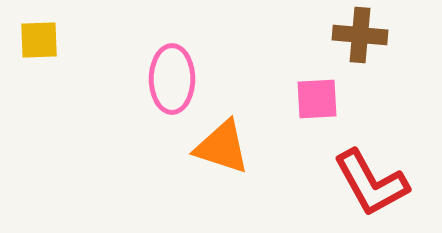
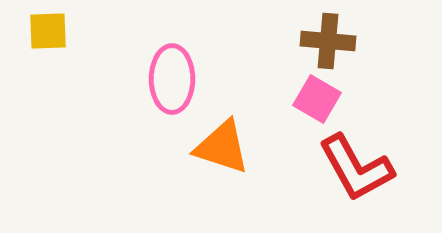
brown cross: moved 32 px left, 6 px down
yellow square: moved 9 px right, 9 px up
pink square: rotated 33 degrees clockwise
red L-shape: moved 15 px left, 15 px up
